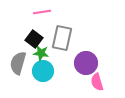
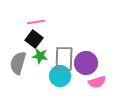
pink line: moved 6 px left, 10 px down
gray rectangle: moved 2 px right, 21 px down; rotated 10 degrees counterclockwise
green star: moved 1 px left, 3 px down
cyan circle: moved 17 px right, 5 px down
pink semicircle: rotated 90 degrees counterclockwise
